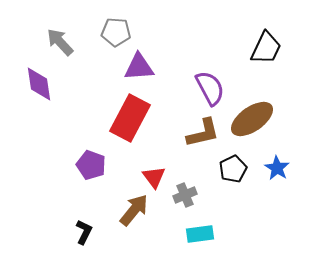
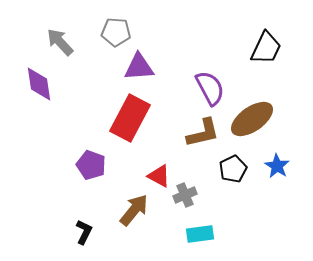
blue star: moved 2 px up
red triangle: moved 5 px right, 1 px up; rotated 25 degrees counterclockwise
